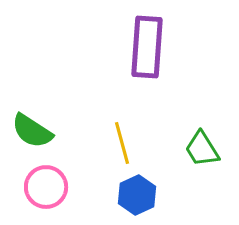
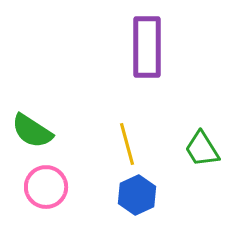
purple rectangle: rotated 4 degrees counterclockwise
yellow line: moved 5 px right, 1 px down
